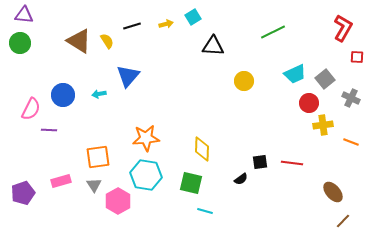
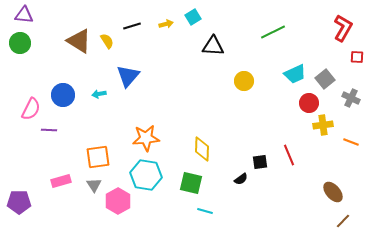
red line: moved 3 px left, 8 px up; rotated 60 degrees clockwise
purple pentagon: moved 4 px left, 9 px down; rotated 20 degrees clockwise
